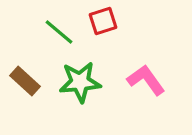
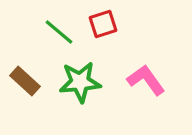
red square: moved 3 px down
